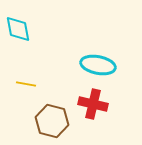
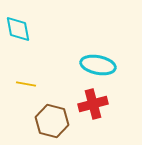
red cross: rotated 28 degrees counterclockwise
